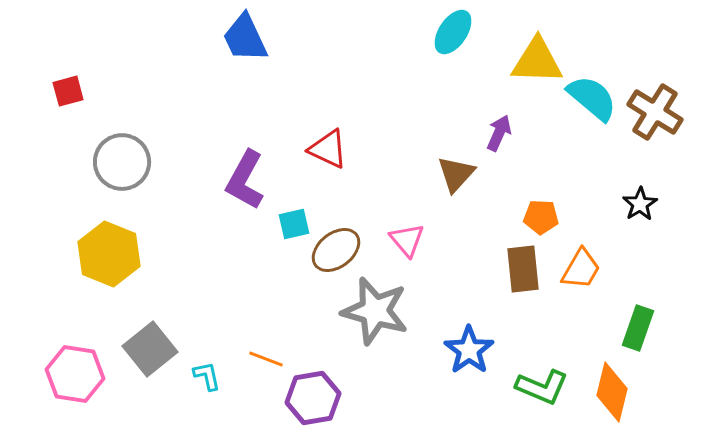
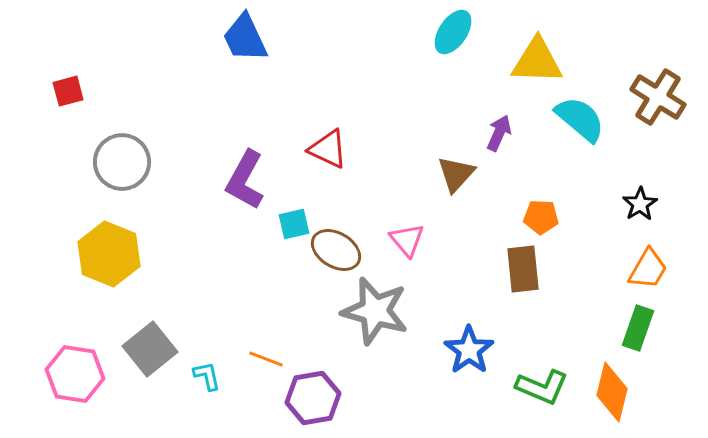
cyan semicircle: moved 12 px left, 21 px down
brown cross: moved 3 px right, 15 px up
brown ellipse: rotated 69 degrees clockwise
orange trapezoid: moved 67 px right
